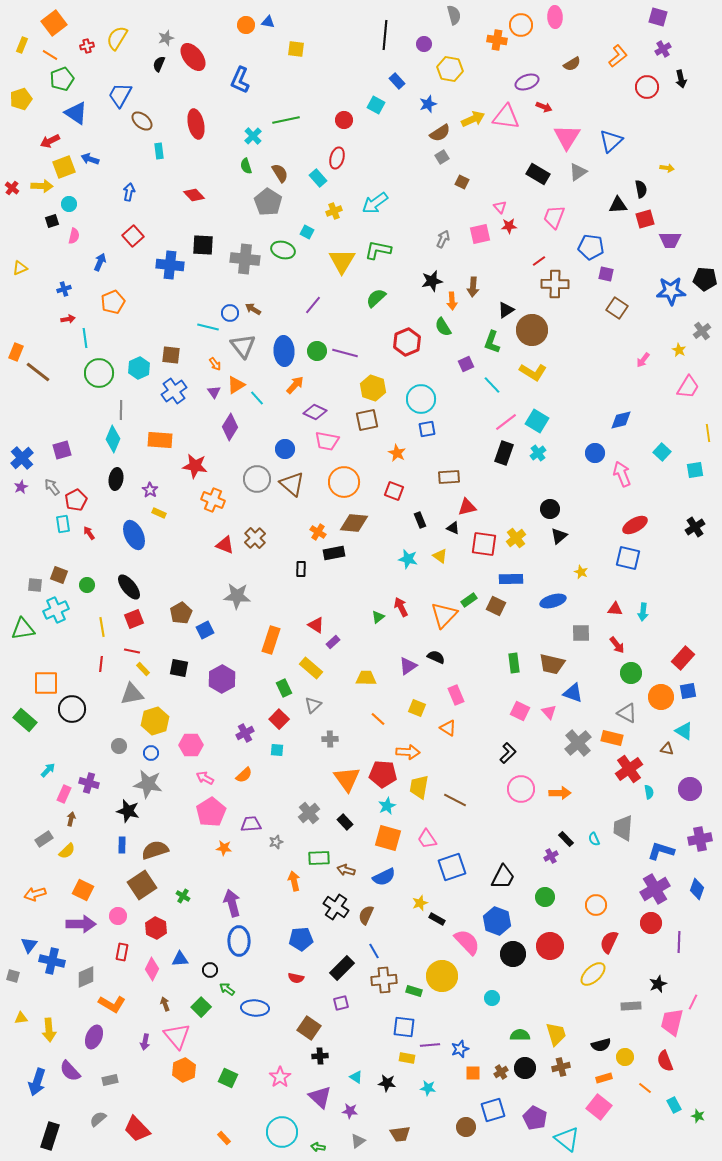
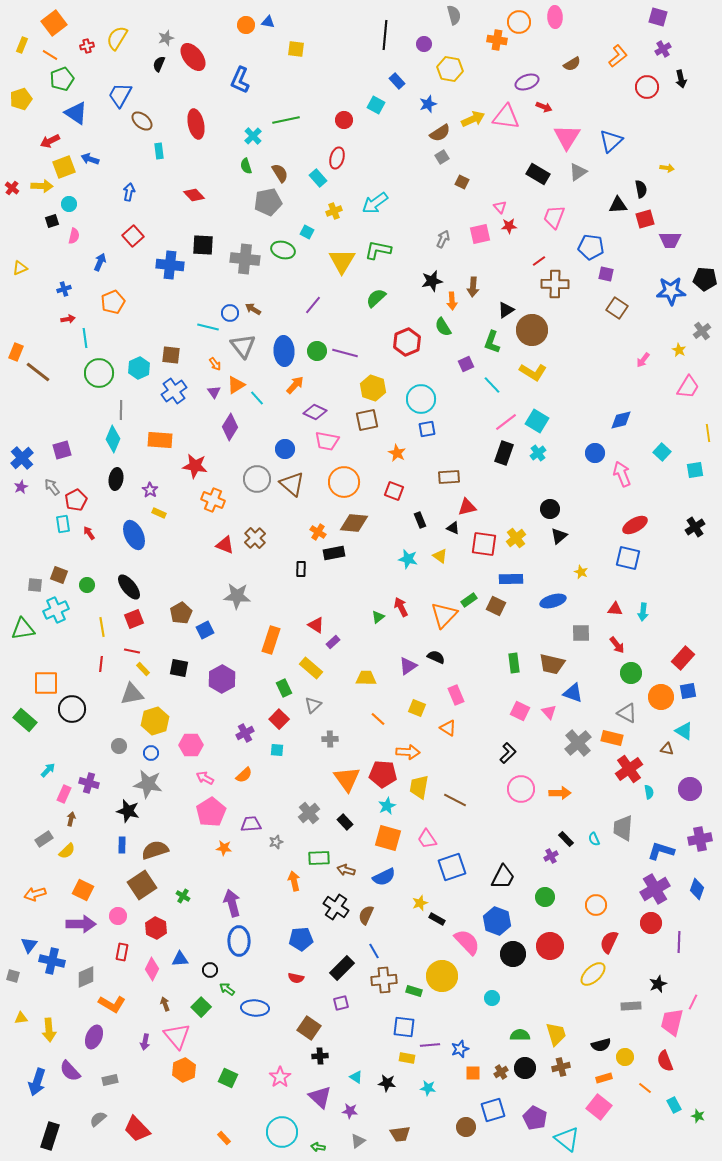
orange circle at (521, 25): moved 2 px left, 3 px up
gray pentagon at (268, 202): rotated 28 degrees clockwise
